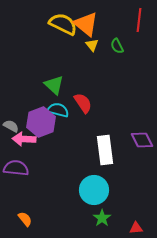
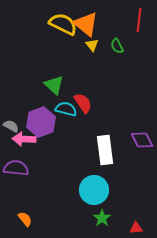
cyan semicircle: moved 8 px right, 1 px up
